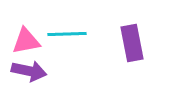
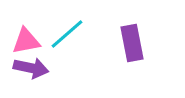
cyan line: rotated 39 degrees counterclockwise
purple arrow: moved 2 px right, 3 px up
